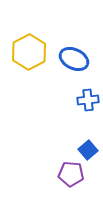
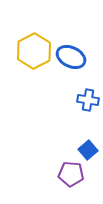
yellow hexagon: moved 5 px right, 1 px up
blue ellipse: moved 3 px left, 2 px up
blue cross: rotated 15 degrees clockwise
